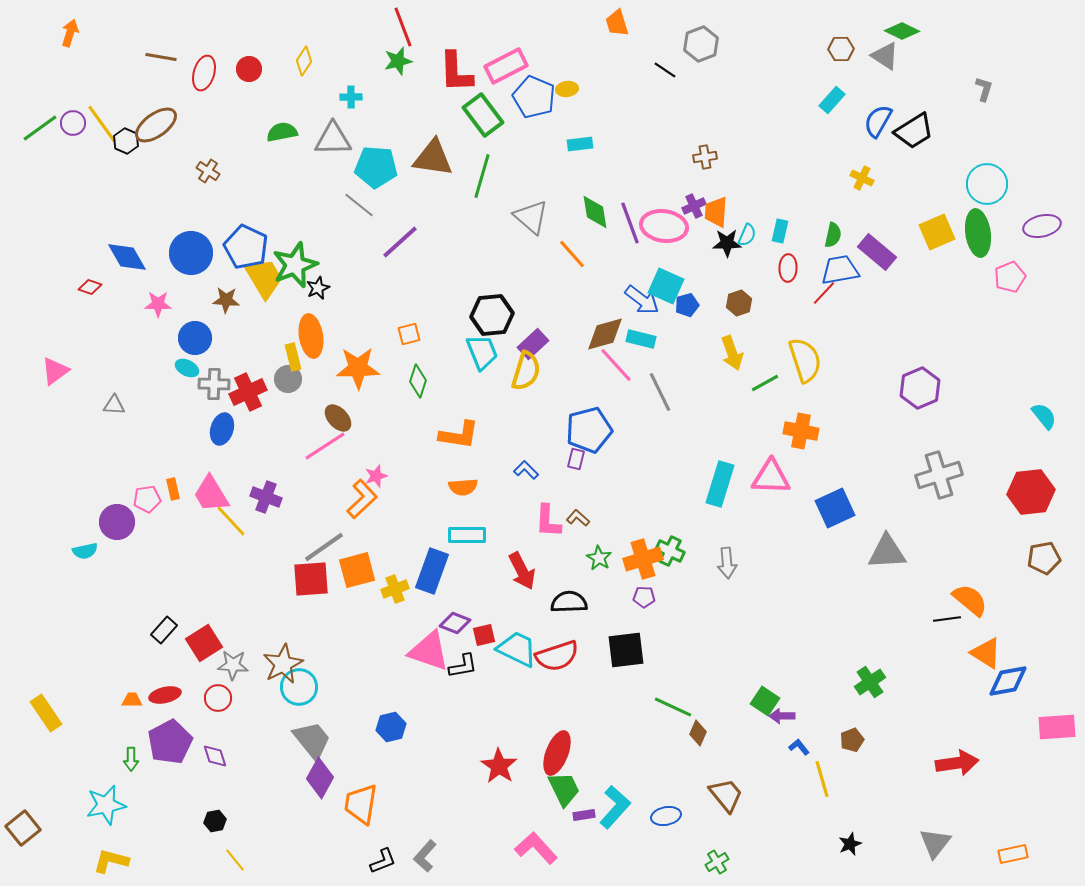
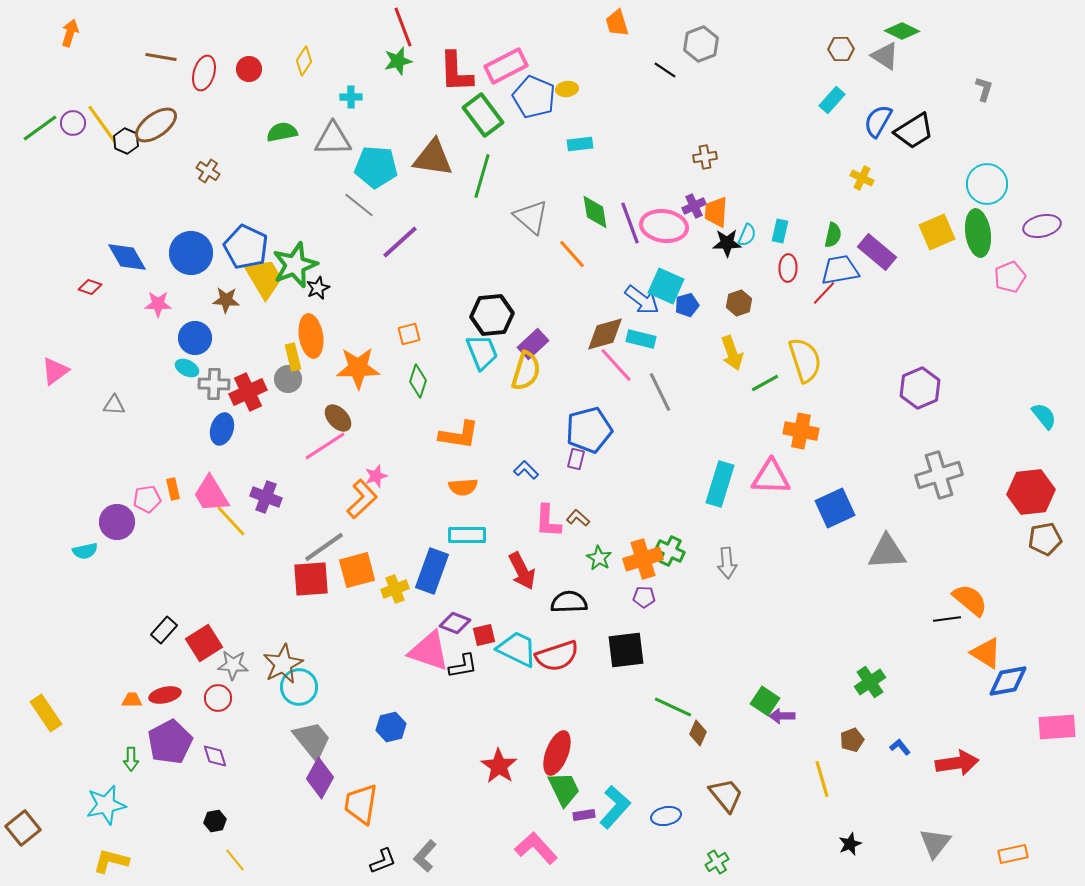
brown pentagon at (1044, 558): moved 1 px right, 19 px up
blue L-shape at (799, 747): moved 101 px right
